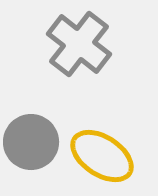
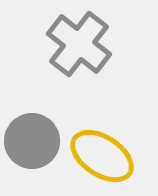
gray circle: moved 1 px right, 1 px up
